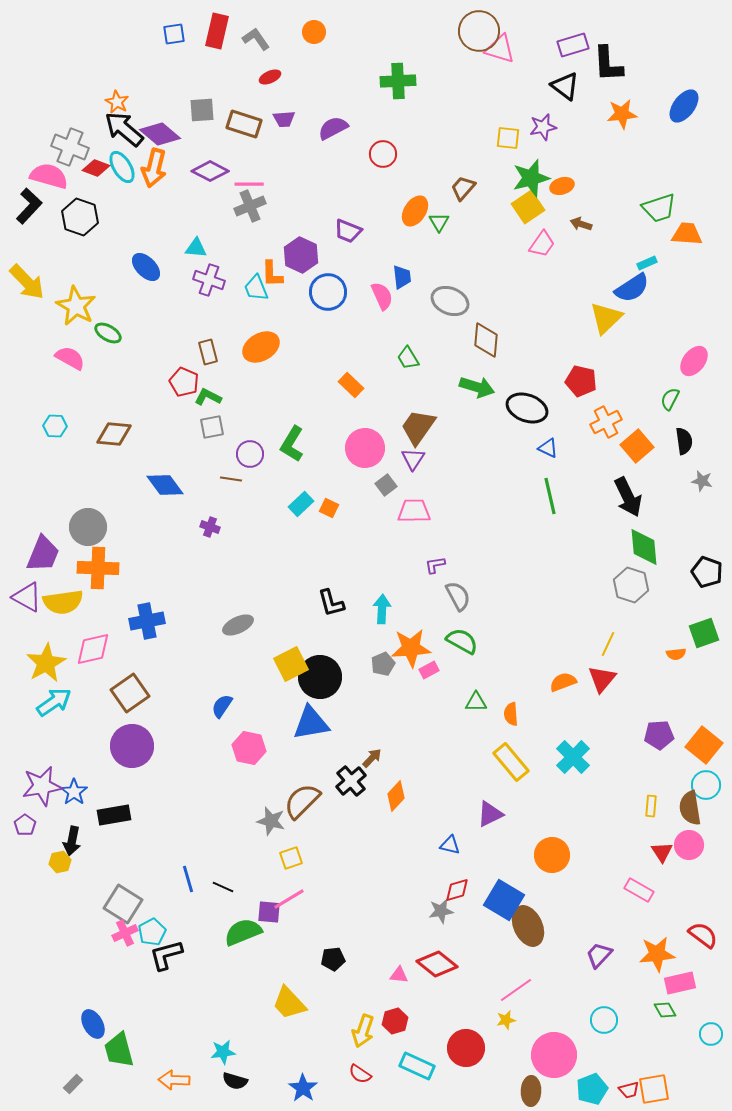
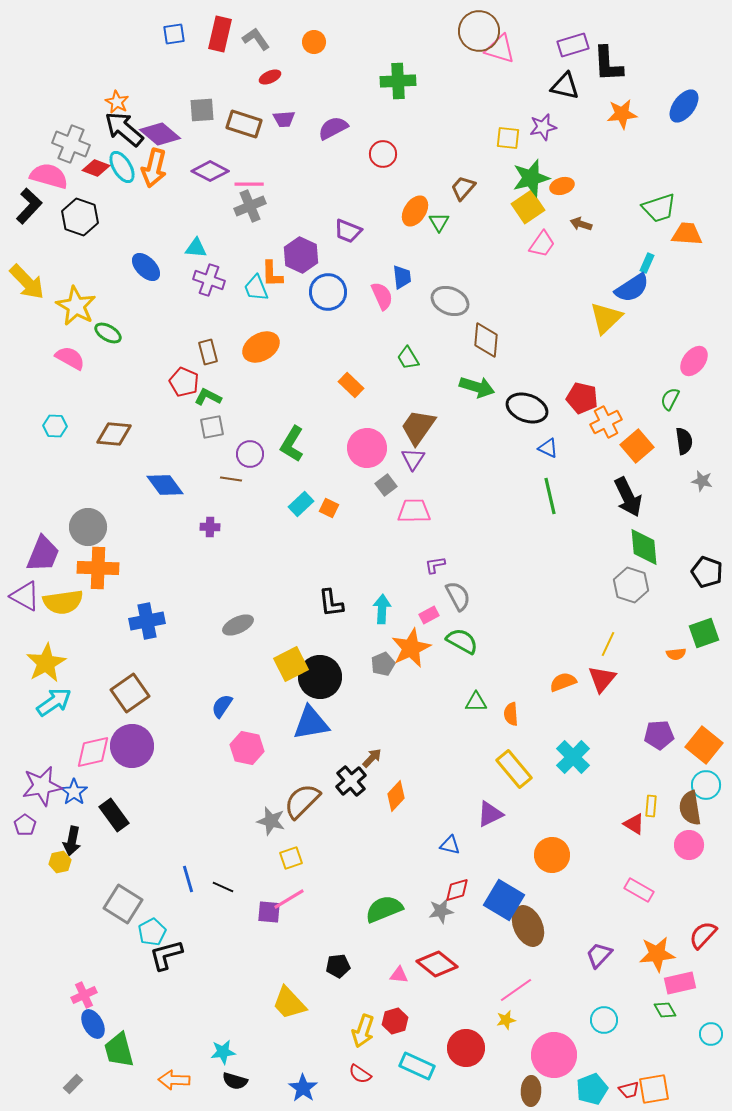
red rectangle at (217, 31): moved 3 px right, 3 px down
orange circle at (314, 32): moved 10 px down
black triangle at (565, 86): rotated 24 degrees counterclockwise
gray cross at (70, 147): moved 1 px right, 3 px up
cyan rectangle at (647, 263): rotated 42 degrees counterclockwise
red pentagon at (581, 381): moved 1 px right, 17 px down
pink circle at (365, 448): moved 2 px right
purple cross at (210, 527): rotated 18 degrees counterclockwise
purple triangle at (27, 597): moved 2 px left, 1 px up
black L-shape at (331, 603): rotated 8 degrees clockwise
orange star at (411, 648): rotated 21 degrees counterclockwise
pink diamond at (93, 649): moved 103 px down
pink rectangle at (429, 670): moved 55 px up
pink hexagon at (249, 748): moved 2 px left
yellow rectangle at (511, 762): moved 3 px right, 7 px down
black rectangle at (114, 815): rotated 64 degrees clockwise
red triangle at (662, 852): moved 28 px left, 28 px up; rotated 25 degrees counterclockwise
green semicircle at (243, 932): moved 141 px right, 23 px up
pink cross at (125, 933): moved 41 px left, 62 px down
red semicircle at (703, 935): rotated 84 degrees counterclockwise
black pentagon at (333, 959): moved 5 px right, 7 px down
